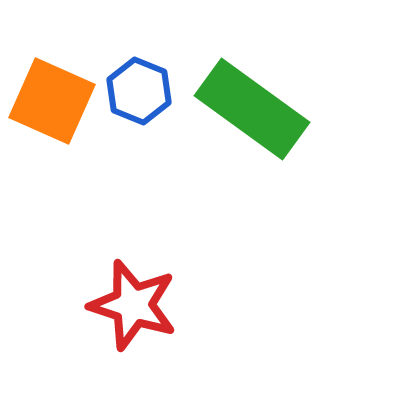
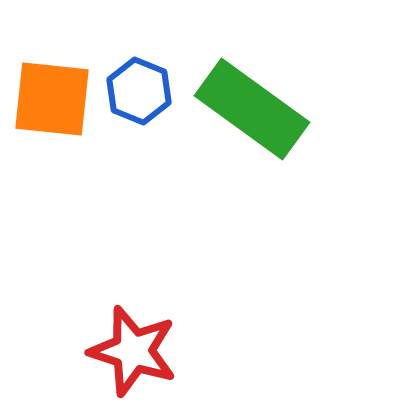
orange square: moved 2 px up; rotated 18 degrees counterclockwise
red star: moved 46 px down
